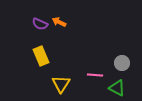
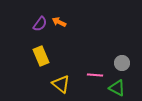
purple semicircle: rotated 77 degrees counterclockwise
yellow triangle: rotated 24 degrees counterclockwise
